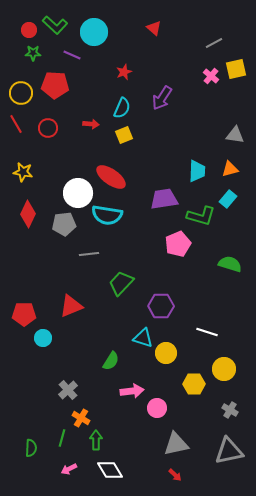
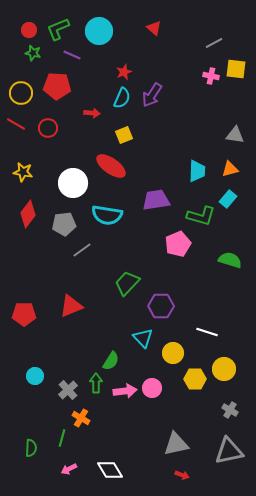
green L-shape at (55, 25): moved 3 px right, 4 px down; rotated 115 degrees clockwise
cyan circle at (94, 32): moved 5 px right, 1 px up
green star at (33, 53): rotated 14 degrees clockwise
yellow square at (236, 69): rotated 20 degrees clockwise
pink cross at (211, 76): rotated 28 degrees counterclockwise
red pentagon at (55, 85): moved 2 px right, 1 px down
purple arrow at (162, 98): moved 10 px left, 3 px up
cyan semicircle at (122, 108): moved 10 px up
red line at (16, 124): rotated 30 degrees counterclockwise
red arrow at (91, 124): moved 1 px right, 11 px up
red ellipse at (111, 177): moved 11 px up
white circle at (78, 193): moved 5 px left, 10 px up
purple trapezoid at (164, 199): moved 8 px left, 1 px down
red diamond at (28, 214): rotated 12 degrees clockwise
gray line at (89, 254): moved 7 px left, 4 px up; rotated 30 degrees counterclockwise
green semicircle at (230, 264): moved 4 px up
green trapezoid at (121, 283): moved 6 px right
cyan circle at (43, 338): moved 8 px left, 38 px down
cyan triangle at (143, 338): rotated 30 degrees clockwise
yellow circle at (166, 353): moved 7 px right
yellow hexagon at (194, 384): moved 1 px right, 5 px up
pink arrow at (132, 391): moved 7 px left
pink circle at (157, 408): moved 5 px left, 20 px up
green arrow at (96, 440): moved 57 px up
red arrow at (175, 475): moved 7 px right; rotated 24 degrees counterclockwise
